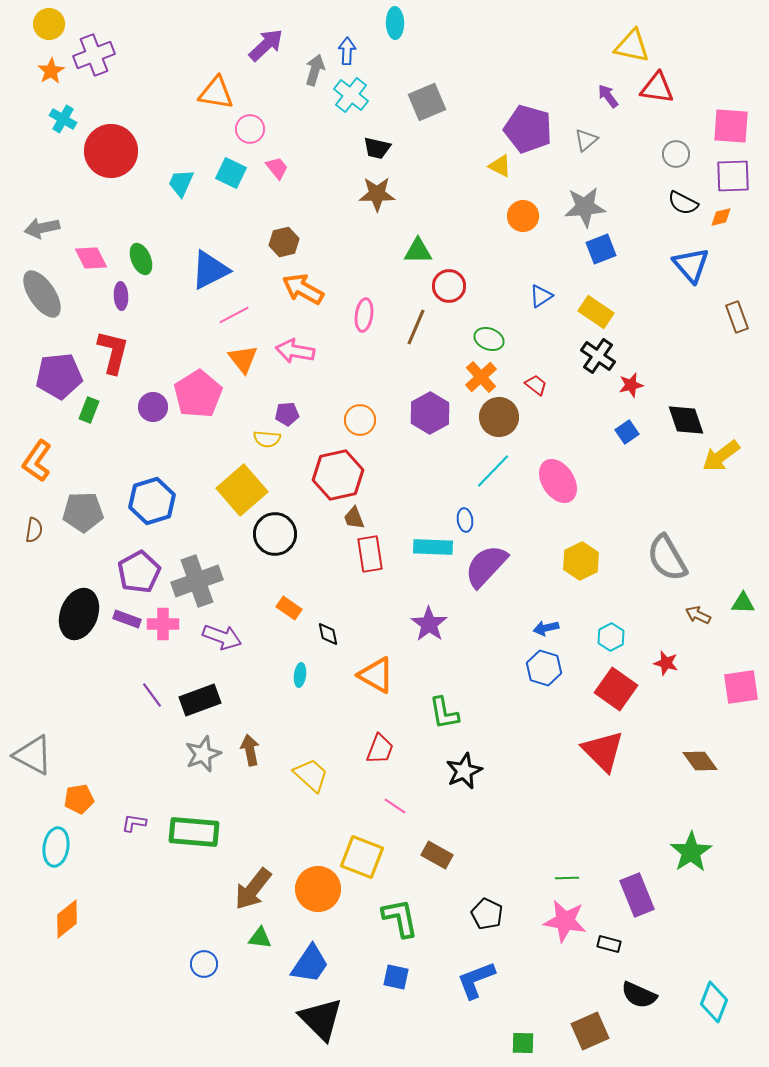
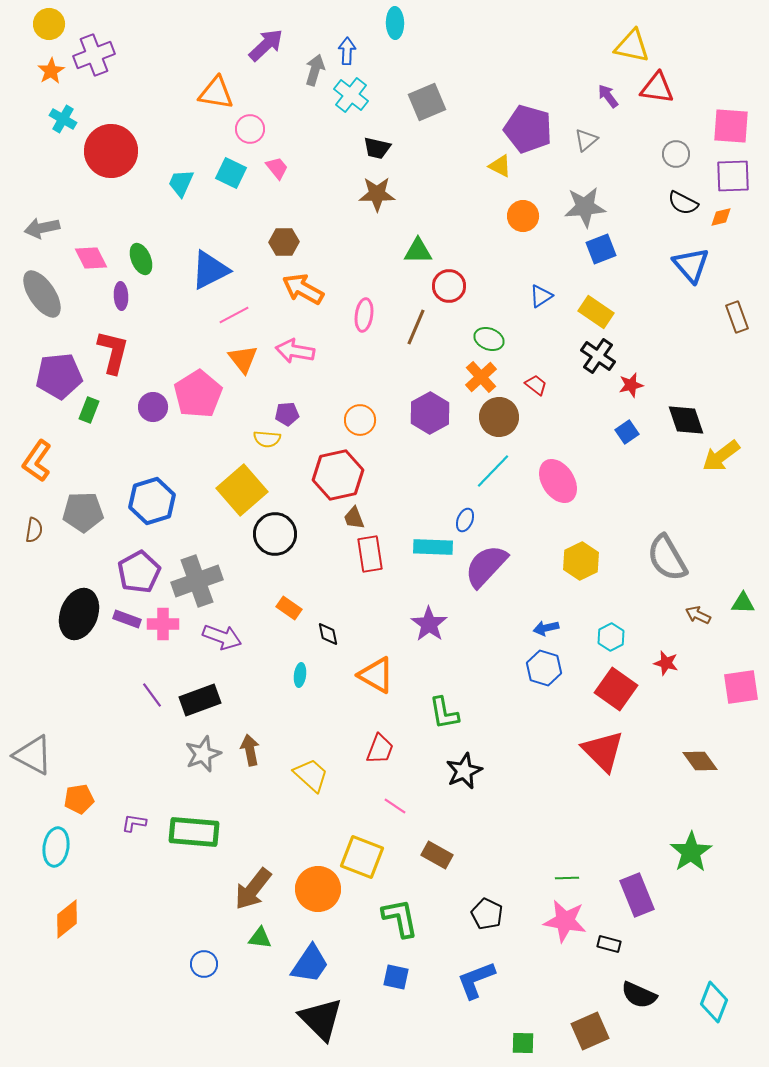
brown hexagon at (284, 242): rotated 12 degrees clockwise
blue ellipse at (465, 520): rotated 30 degrees clockwise
